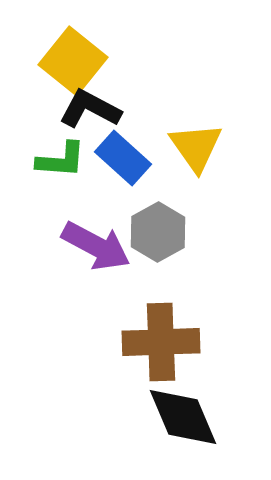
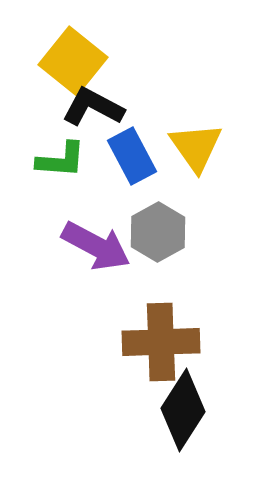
black L-shape: moved 3 px right, 2 px up
blue rectangle: moved 9 px right, 2 px up; rotated 20 degrees clockwise
black diamond: moved 7 px up; rotated 56 degrees clockwise
